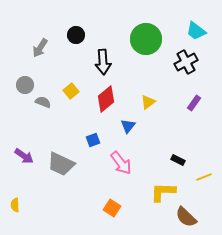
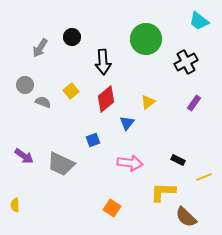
cyan trapezoid: moved 3 px right, 10 px up
black circle: moved 4 px left, 2 px down
blue triangle: moved 1 px left, 3 px up
pink arrow: moved 9 px right; rotated 45 degrees counterclockwise
